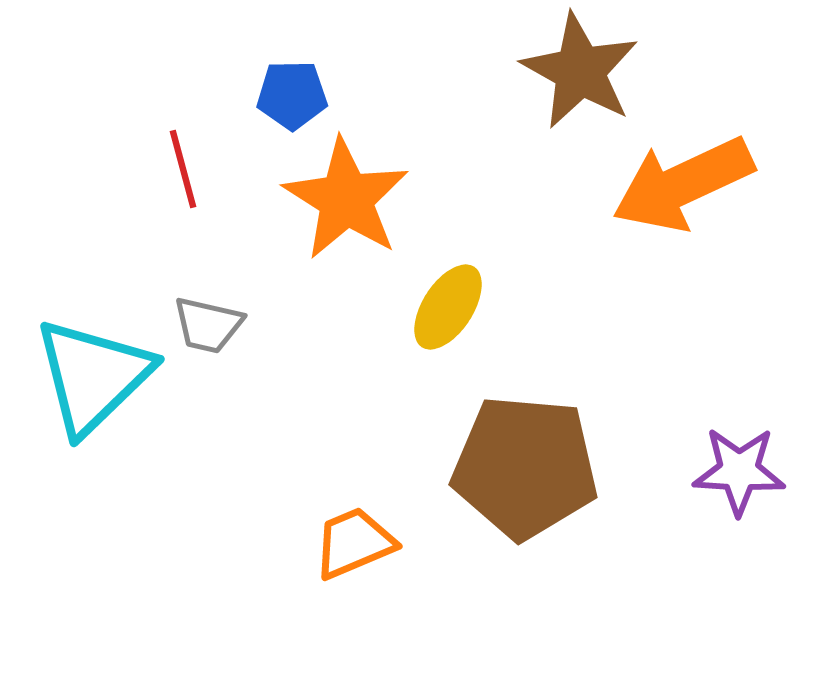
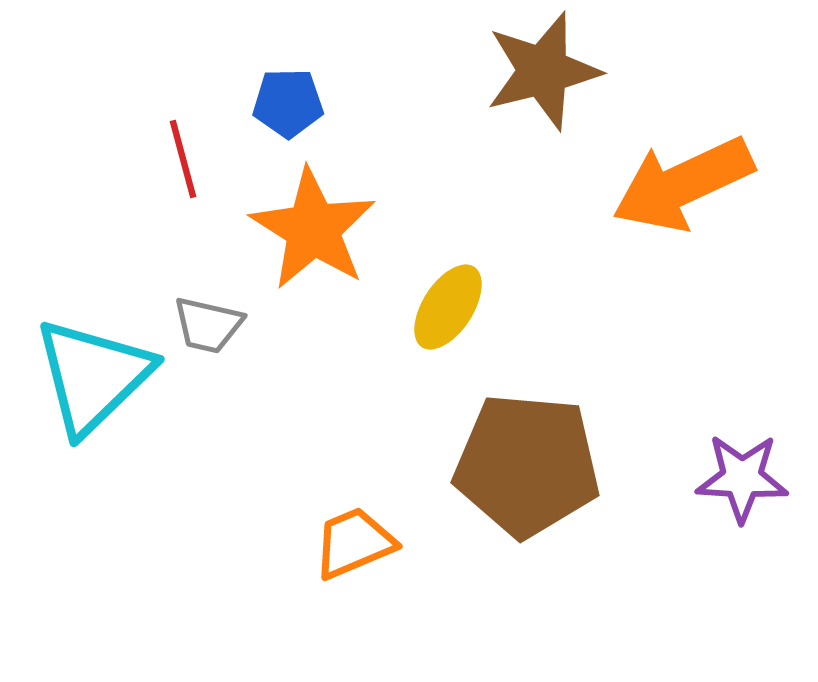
brown star: moved 37 px left; rotated 29 degrees clockwise
blue pentagon: moved 4 px left, 8 px down
red line: moved 10 px up
orange star: moved 33 px left, 30 px down
brown pentagon: moved 2 px right, 2 px up
purple star: moved 3 px right, 7 px down
